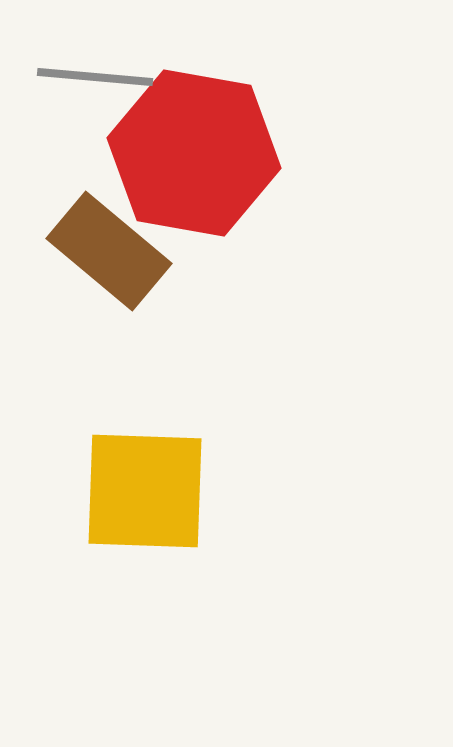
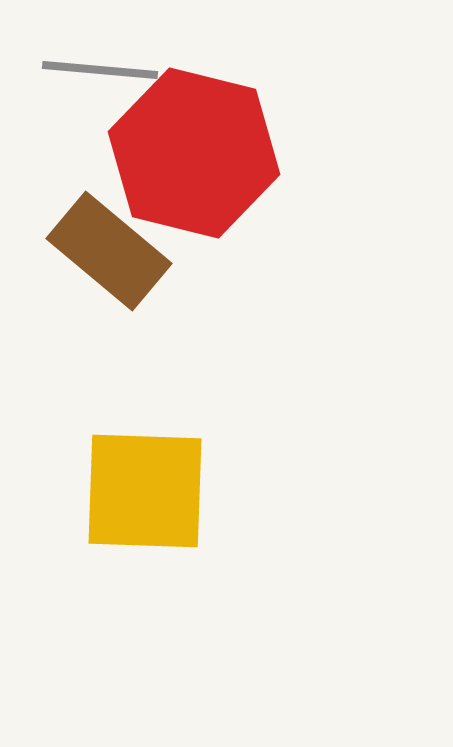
gray line: moved 5 px right, 7 px up
red hexagon: rotated 4 degrees clockwise
